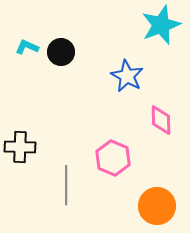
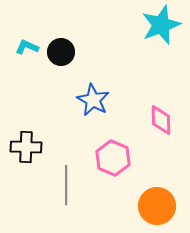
blue star: moved 34 px left, 24 px down
black cross: moved 6 px right
